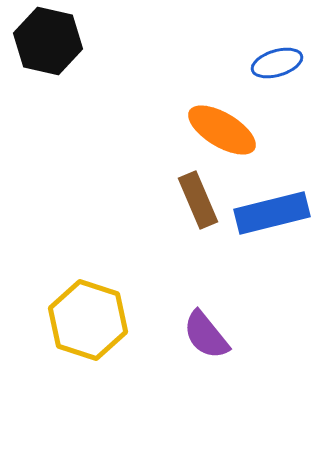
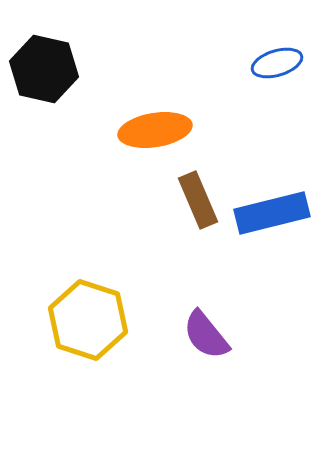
black hexagon: moved 4 px left, 28 px down
orange ellipse: moved 67 px left; rotated 40 degrees counterclockwise
